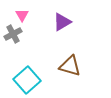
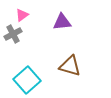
pink triangle: rotated 24 degrees clockwise
purple triangle: rotated 24 degrees clockwise
